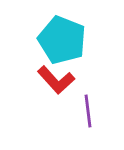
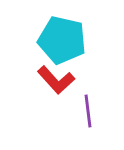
cyan pentagon: rotated 9 degrees counterclockwise
